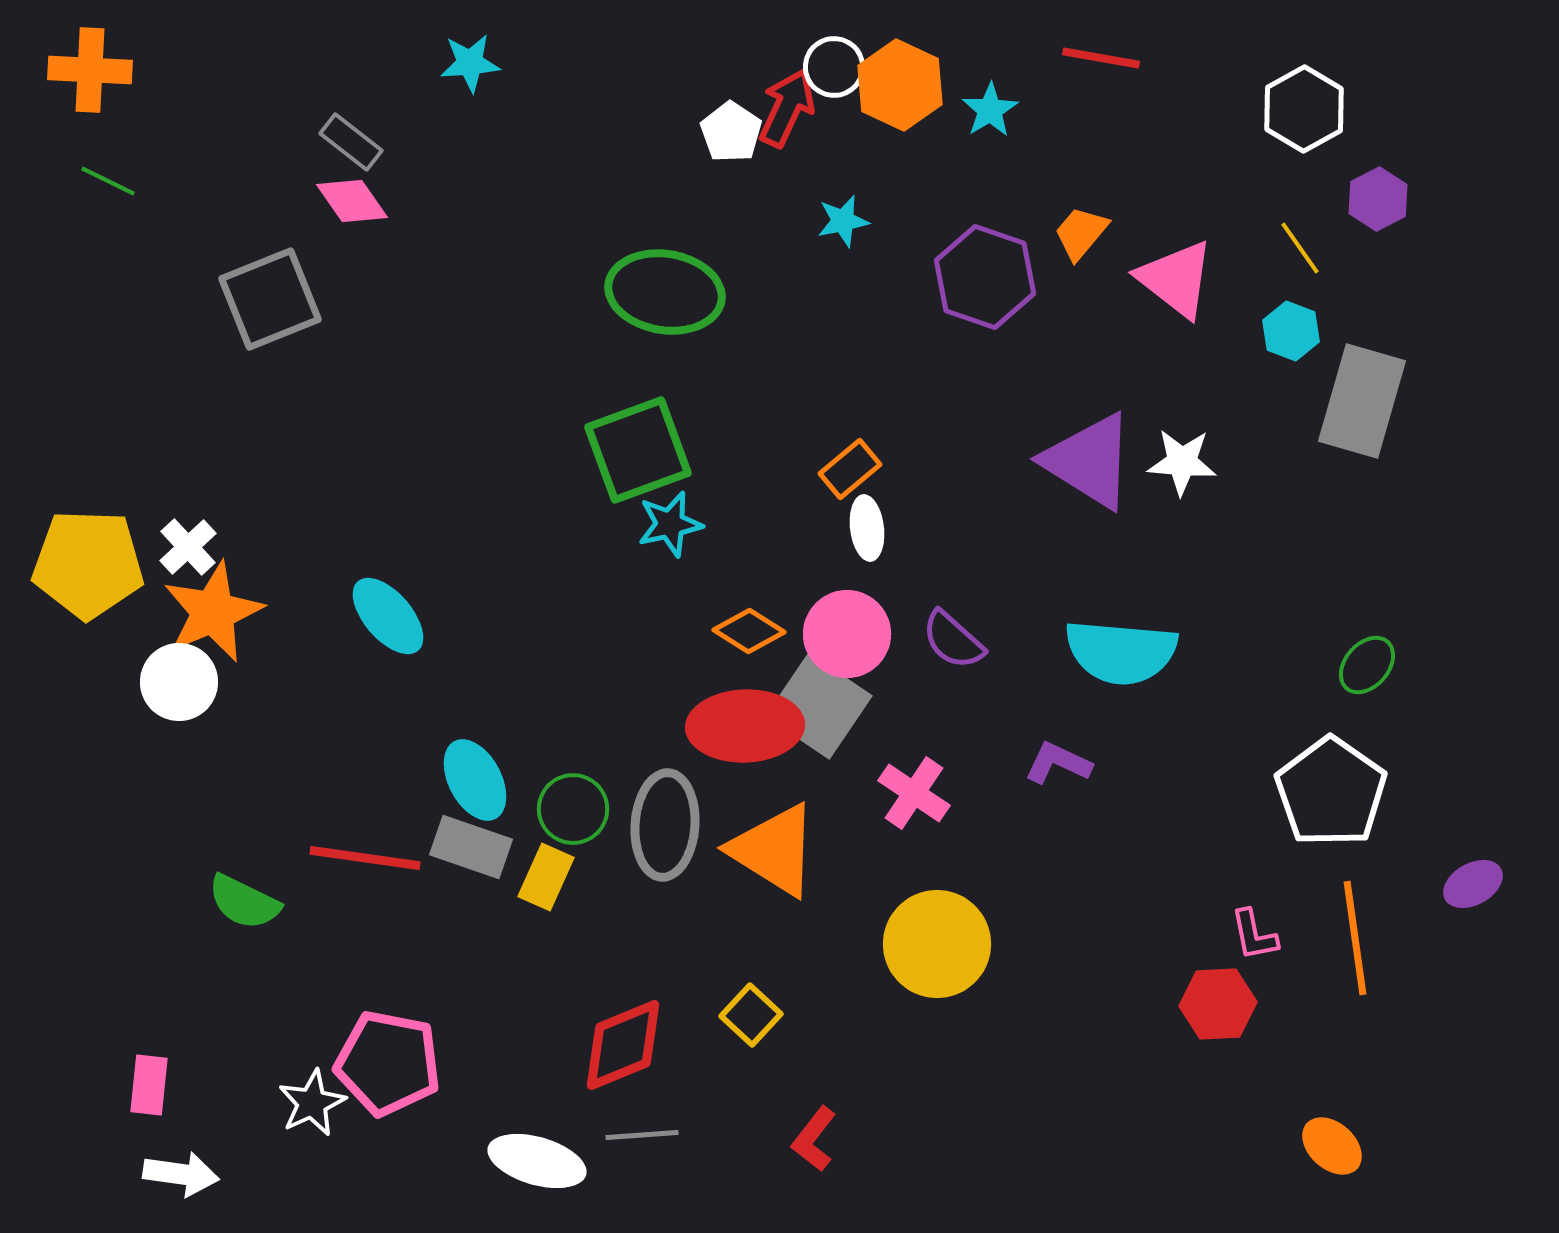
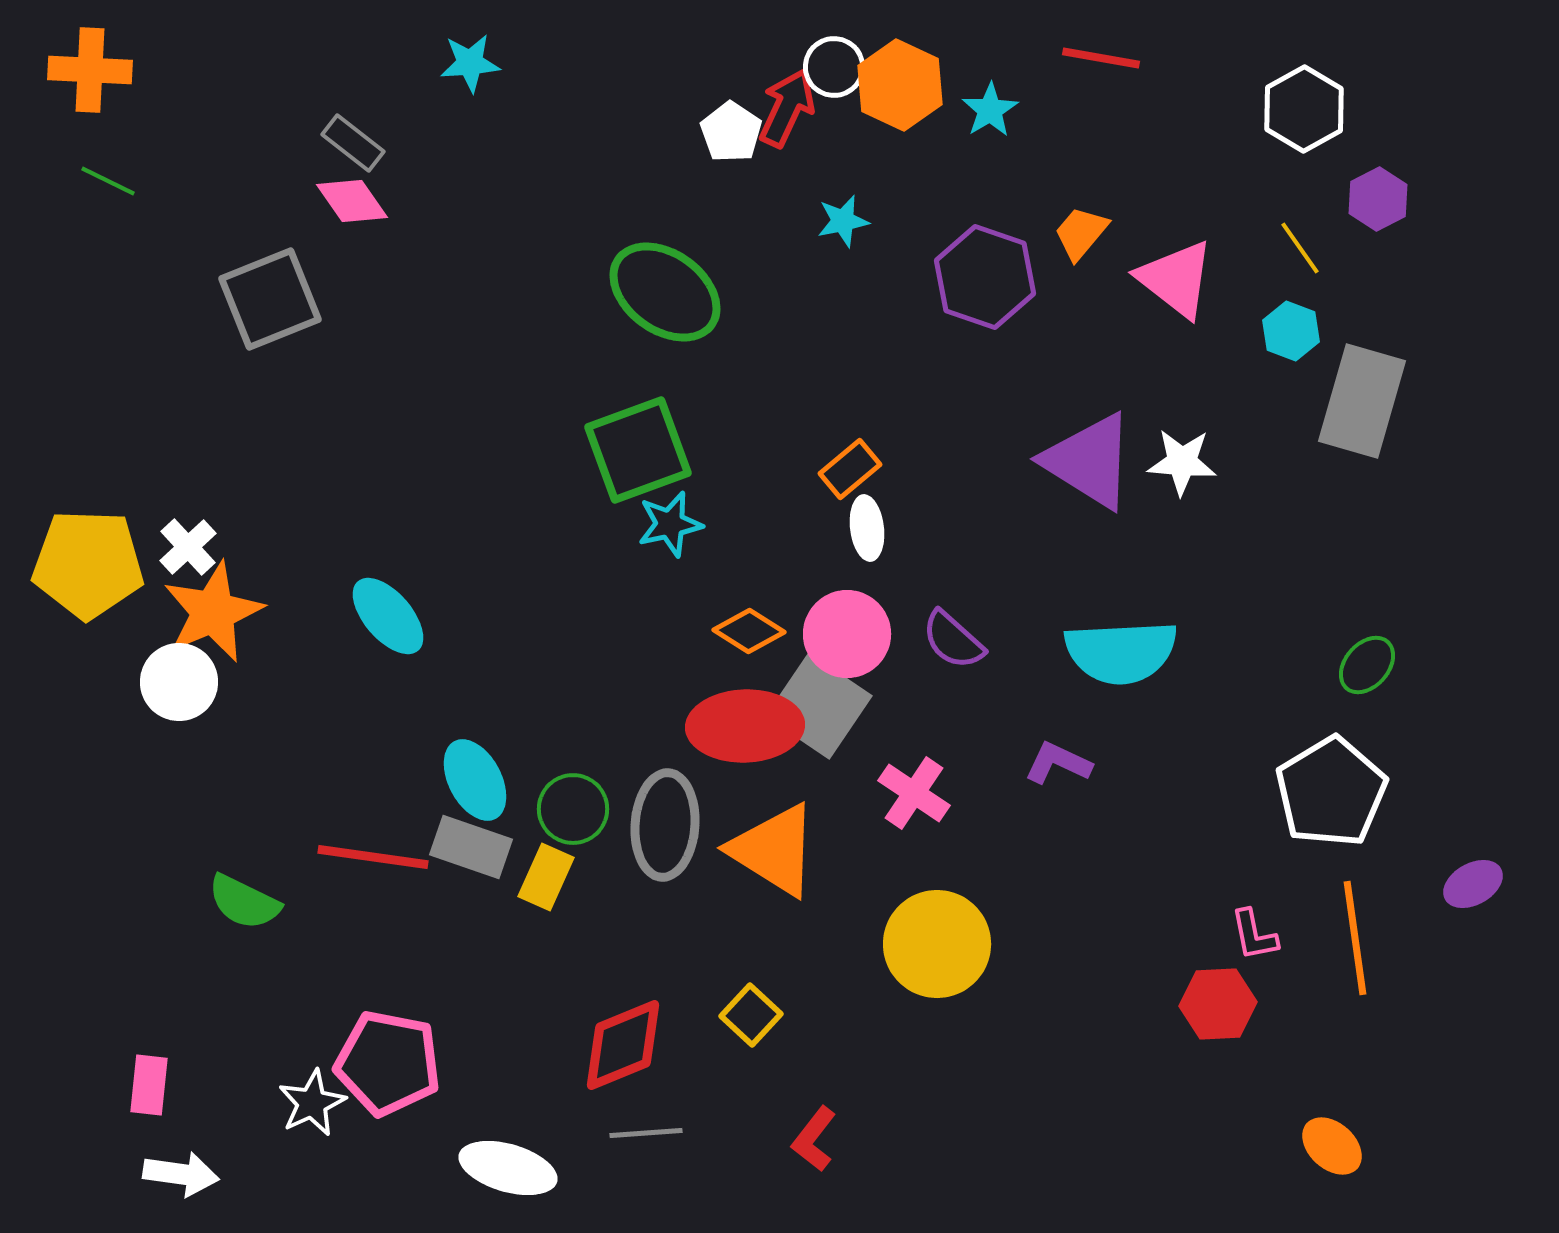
gray rectangle at (351, 142): moved 2 px right, 1 px down
green ellipse at (665, 292): rotated 27 degrees clockwise
cyan semicircle at (1121, 652): rotated 8 degrees counterclockwise
white pentagon at (1331, 792): rotated 6 degrees clockwise
red line at (365, 858): moved 8 px right, 1 px up
gray line at (642, 1135): moved 4 px right, 2 px up
white ellipse at (537, 1161): moved 29 px left, 7 px down
